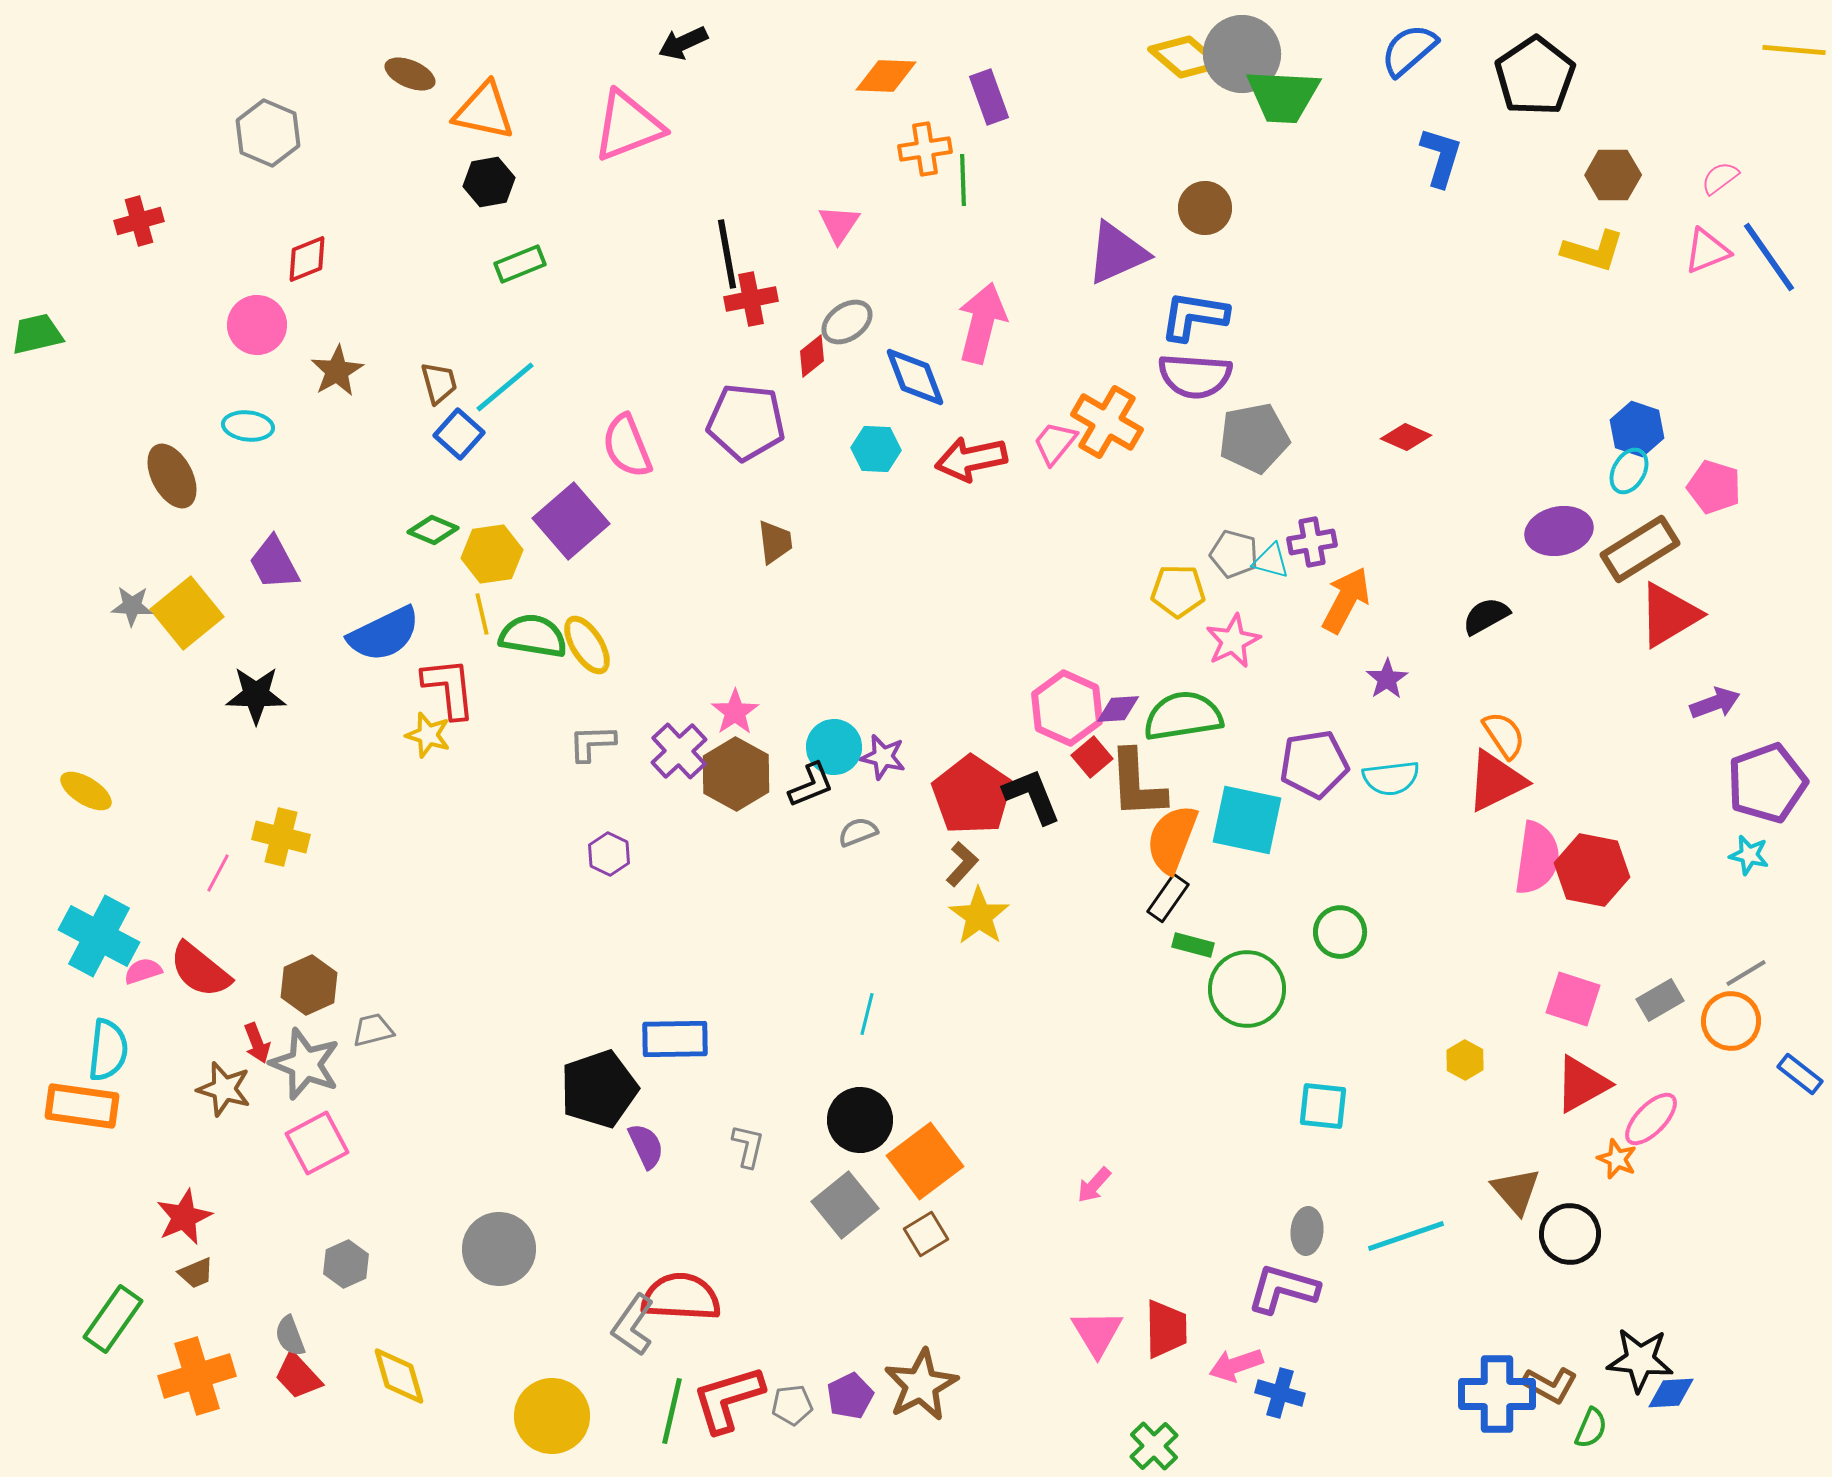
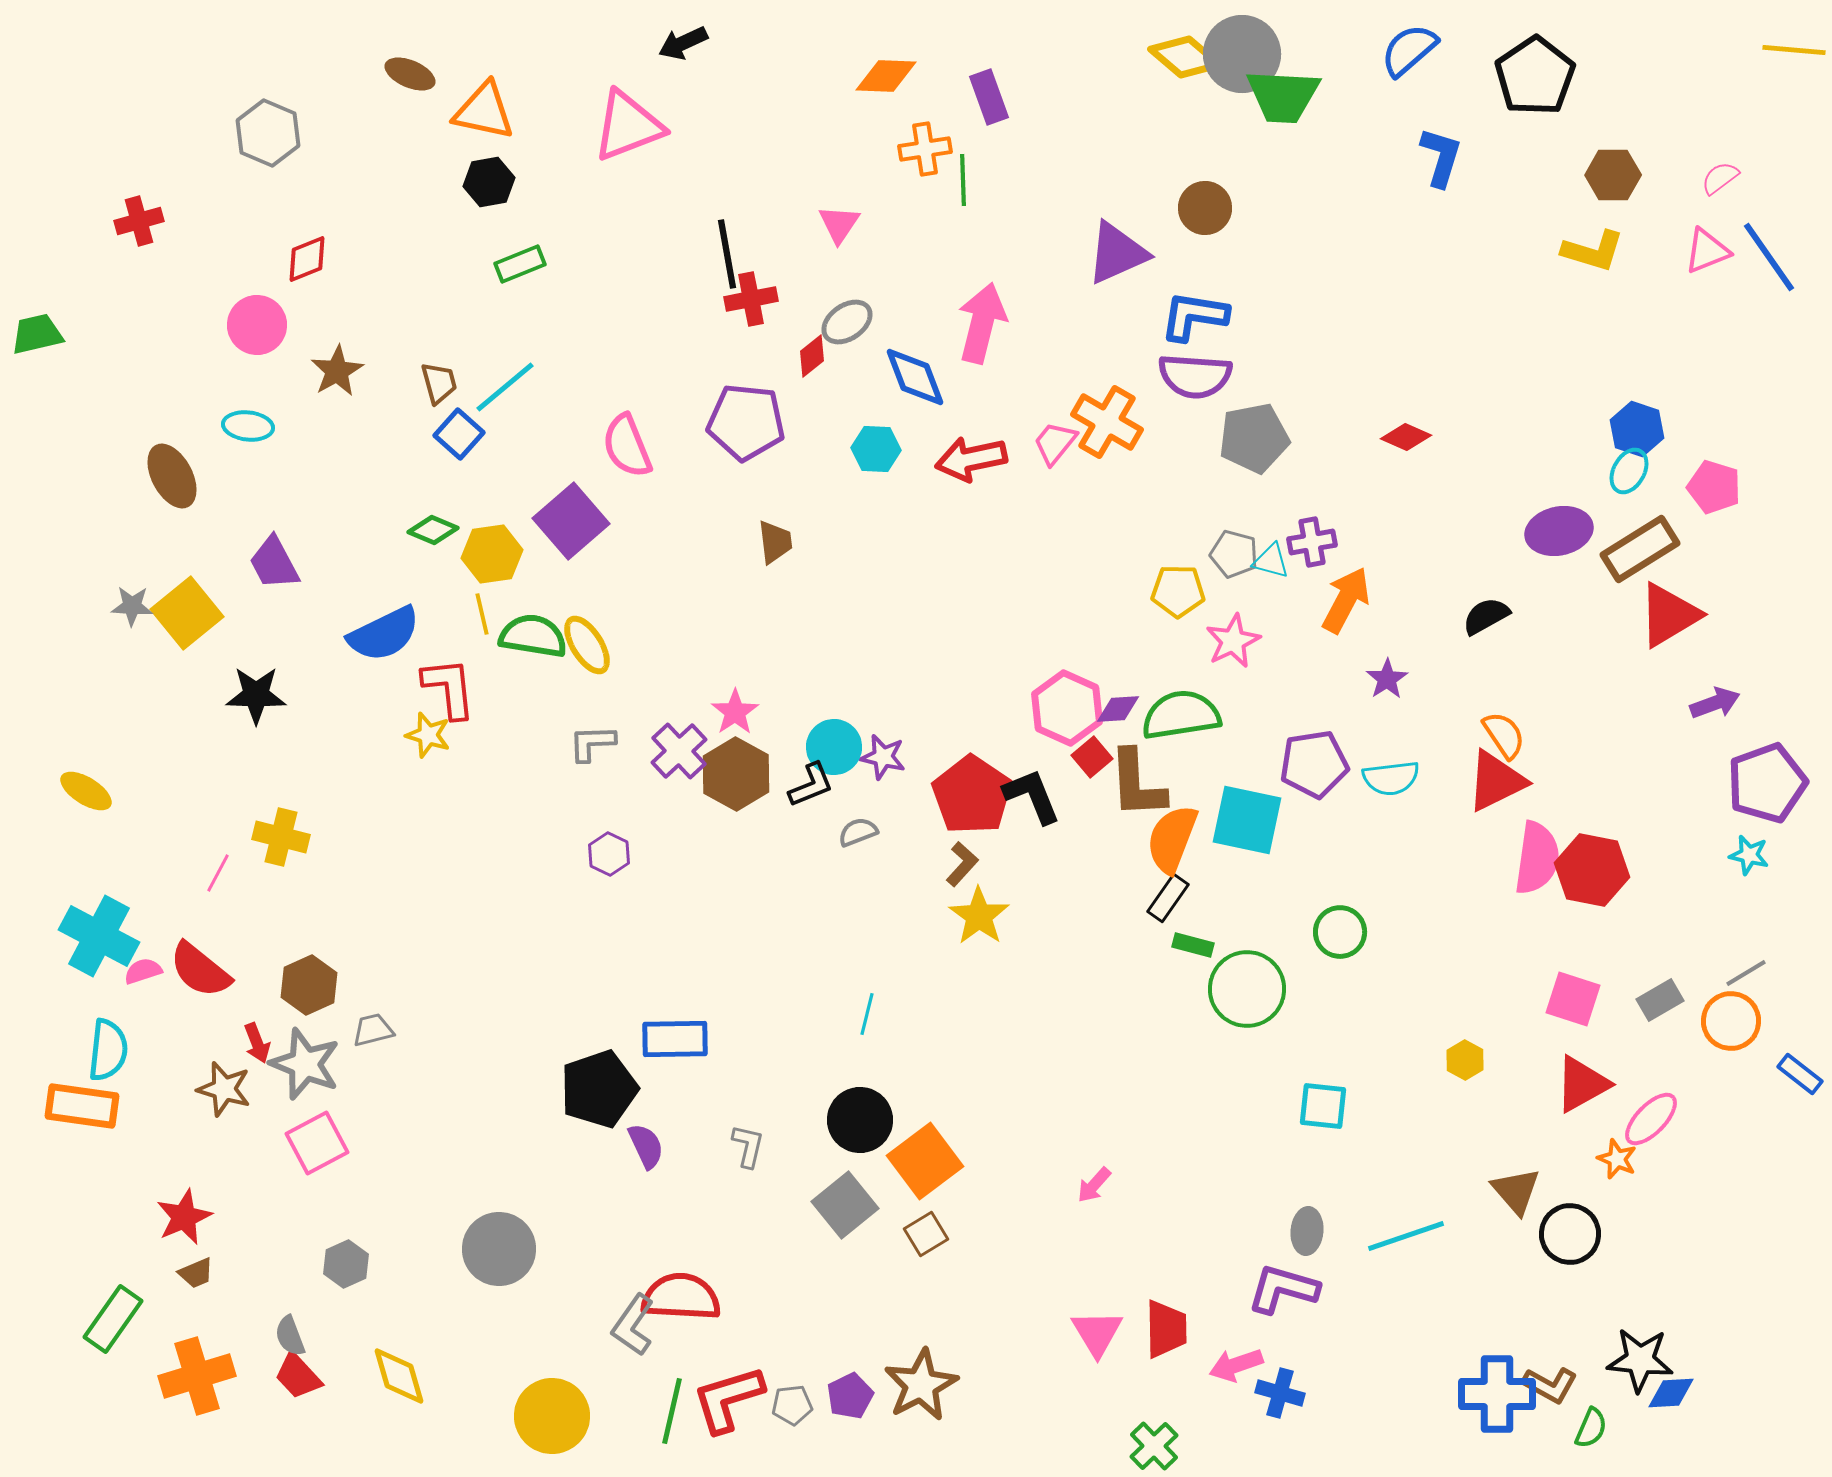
green semicircle at (1183, 716): moved 2 px left, 1 px up
